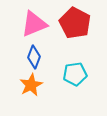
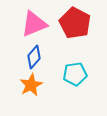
blue diamond: rotated 20 degrees clockwise
